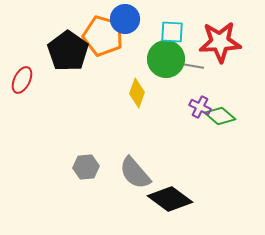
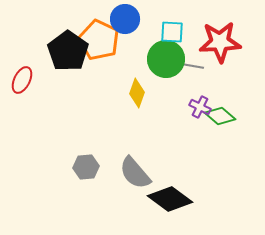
orange pentagon: moved 4 px left, 4 px down; rotated 9 degrees clockwise
